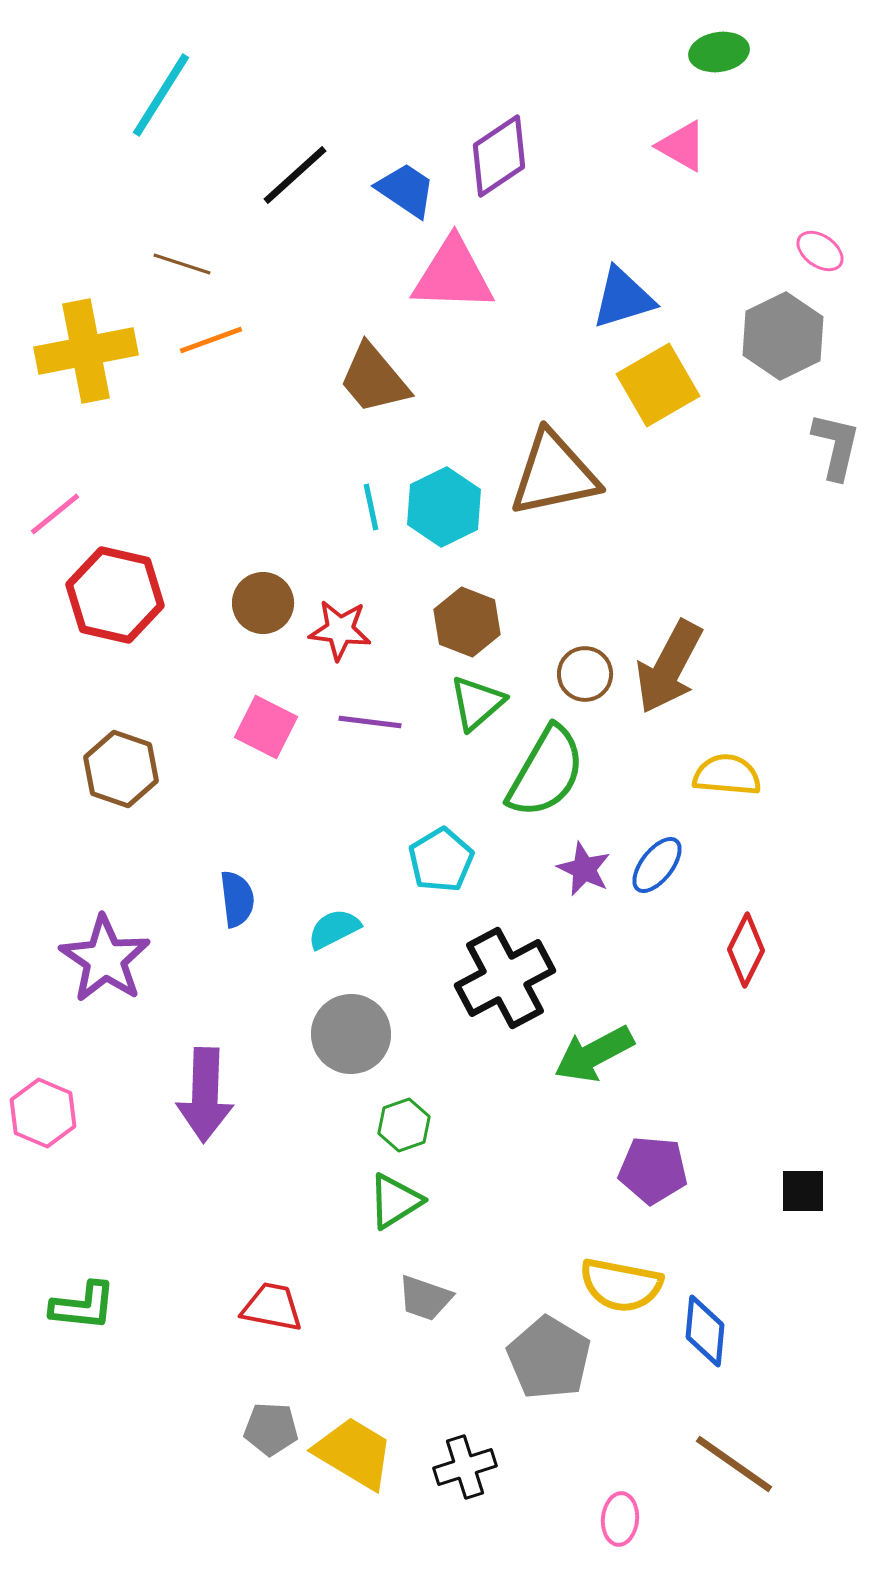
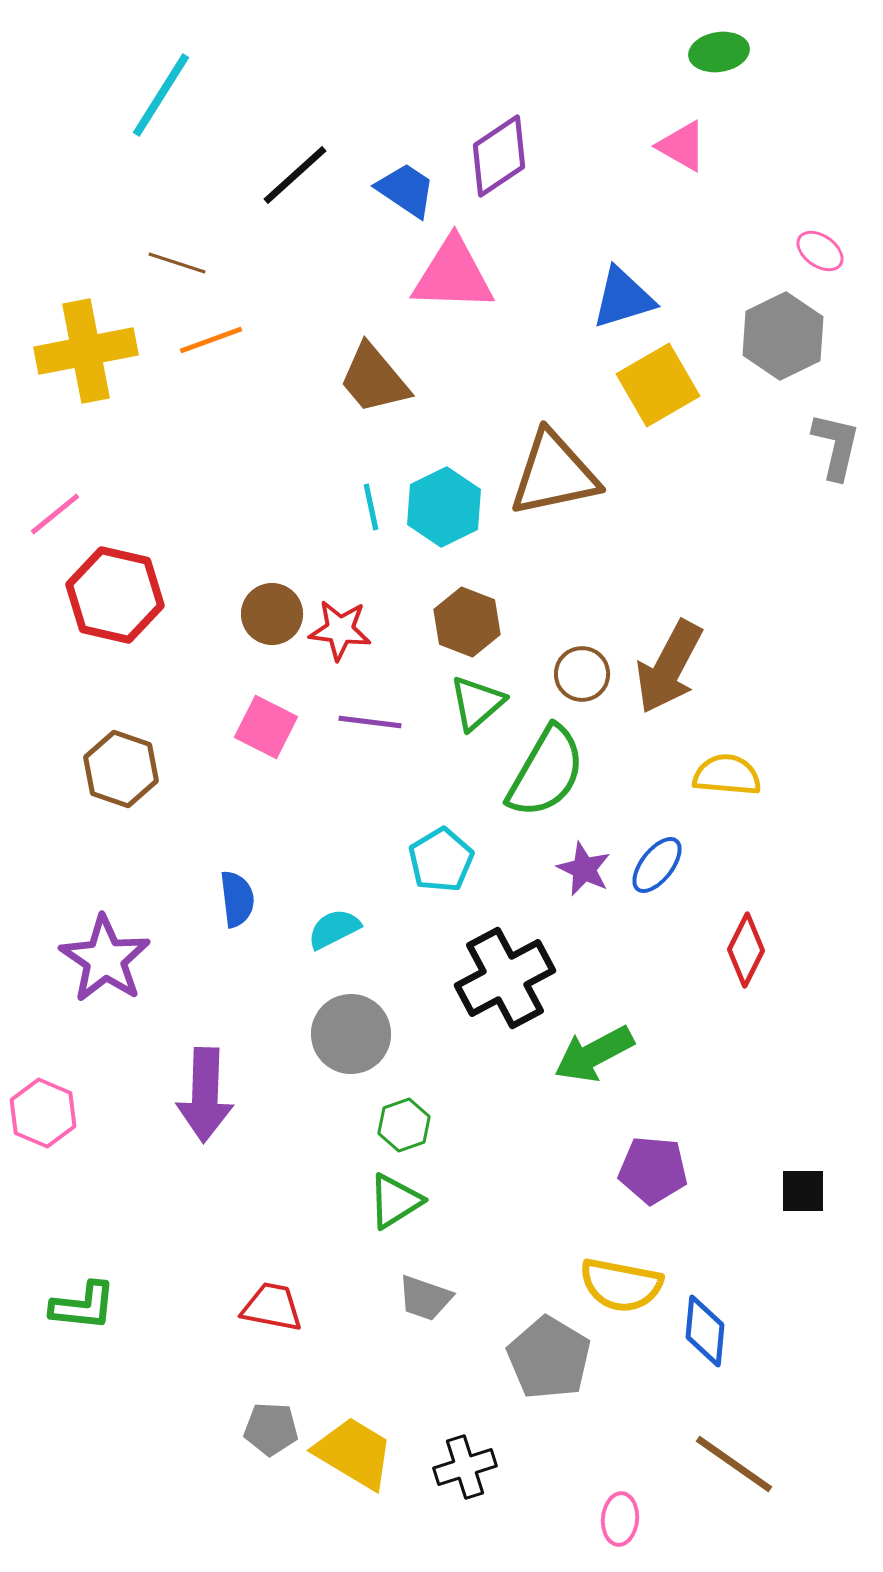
brown line at (182, 264): moved 5 px left, 1 px up
brown circle at (263, 603): moved 9 px right, 11 px down
brown circle at (585, 674): moved 3 px left
